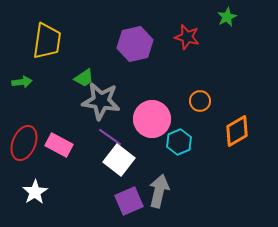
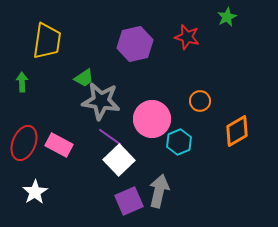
green arrow: rotated 84 degrees counterclockwise
white square: rotated 8 degrees clockwise
